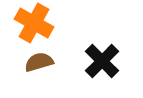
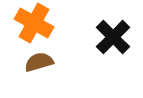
black cross: moved 11 px right, 24 px up
